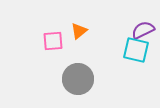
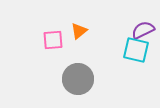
pink square: moved 1 px up
